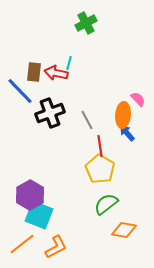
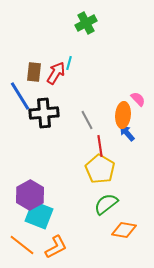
red arrow: rotated 110 degrees clockwise
blue line: moved 5 px down; rotated 12 degrees clockwise
black cross: moved 6 px left; rotated 16 degrees clockwise
orange line: moved 1 px down; rotated 76 degrees clockwise
